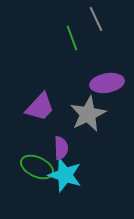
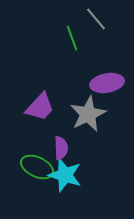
gray line: rotated 15 degrees counterclockwise
